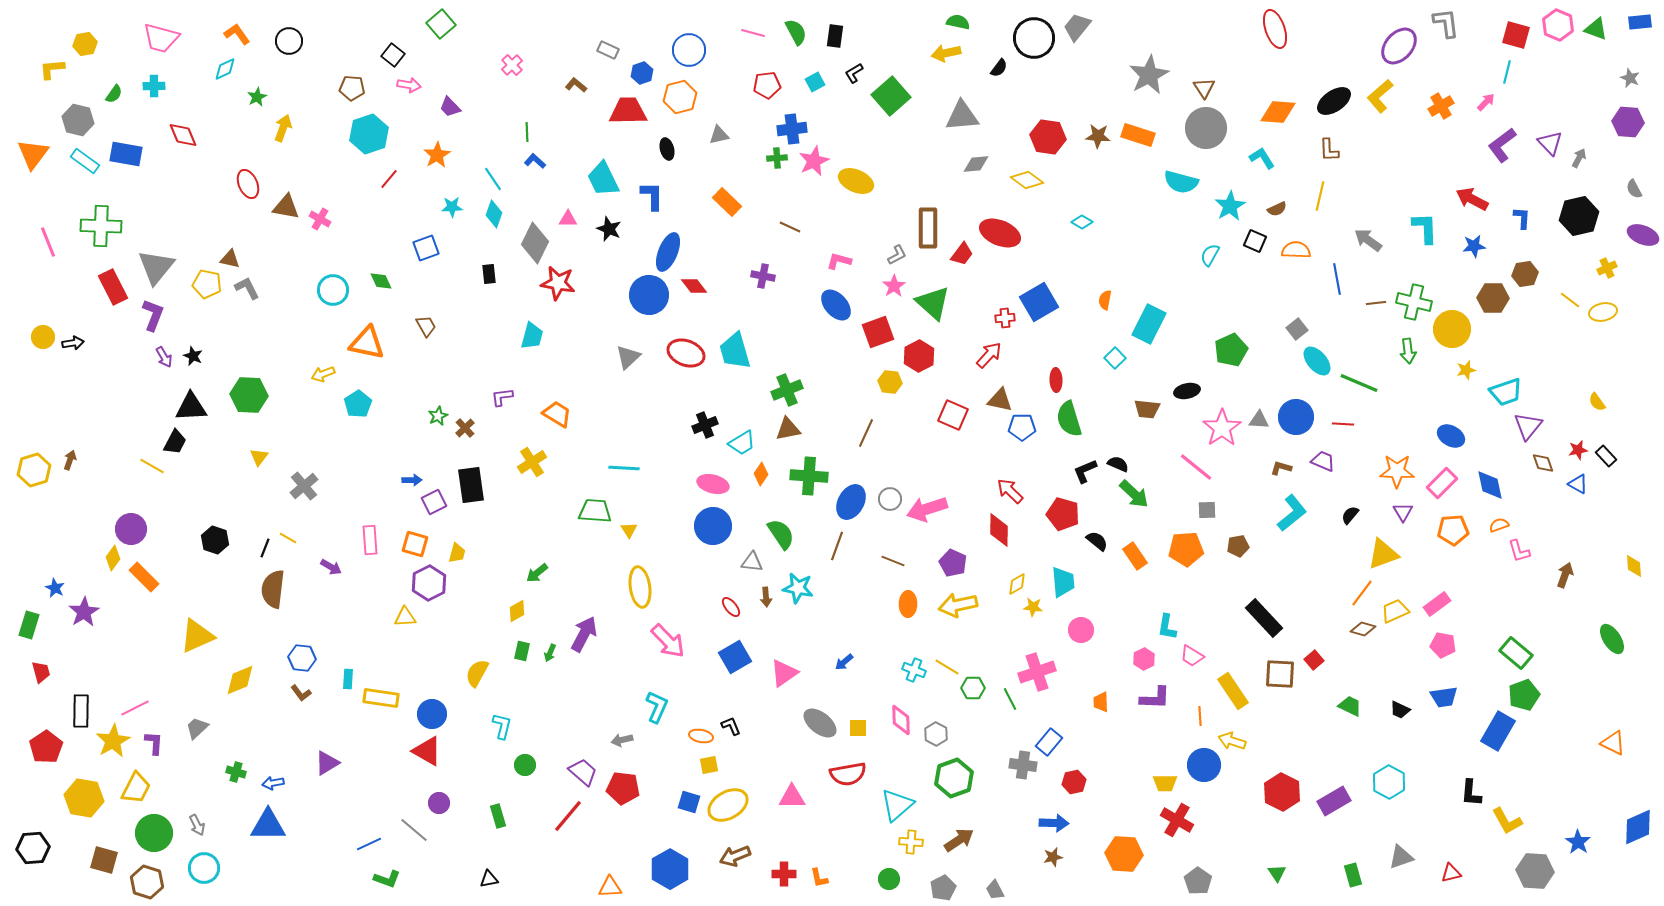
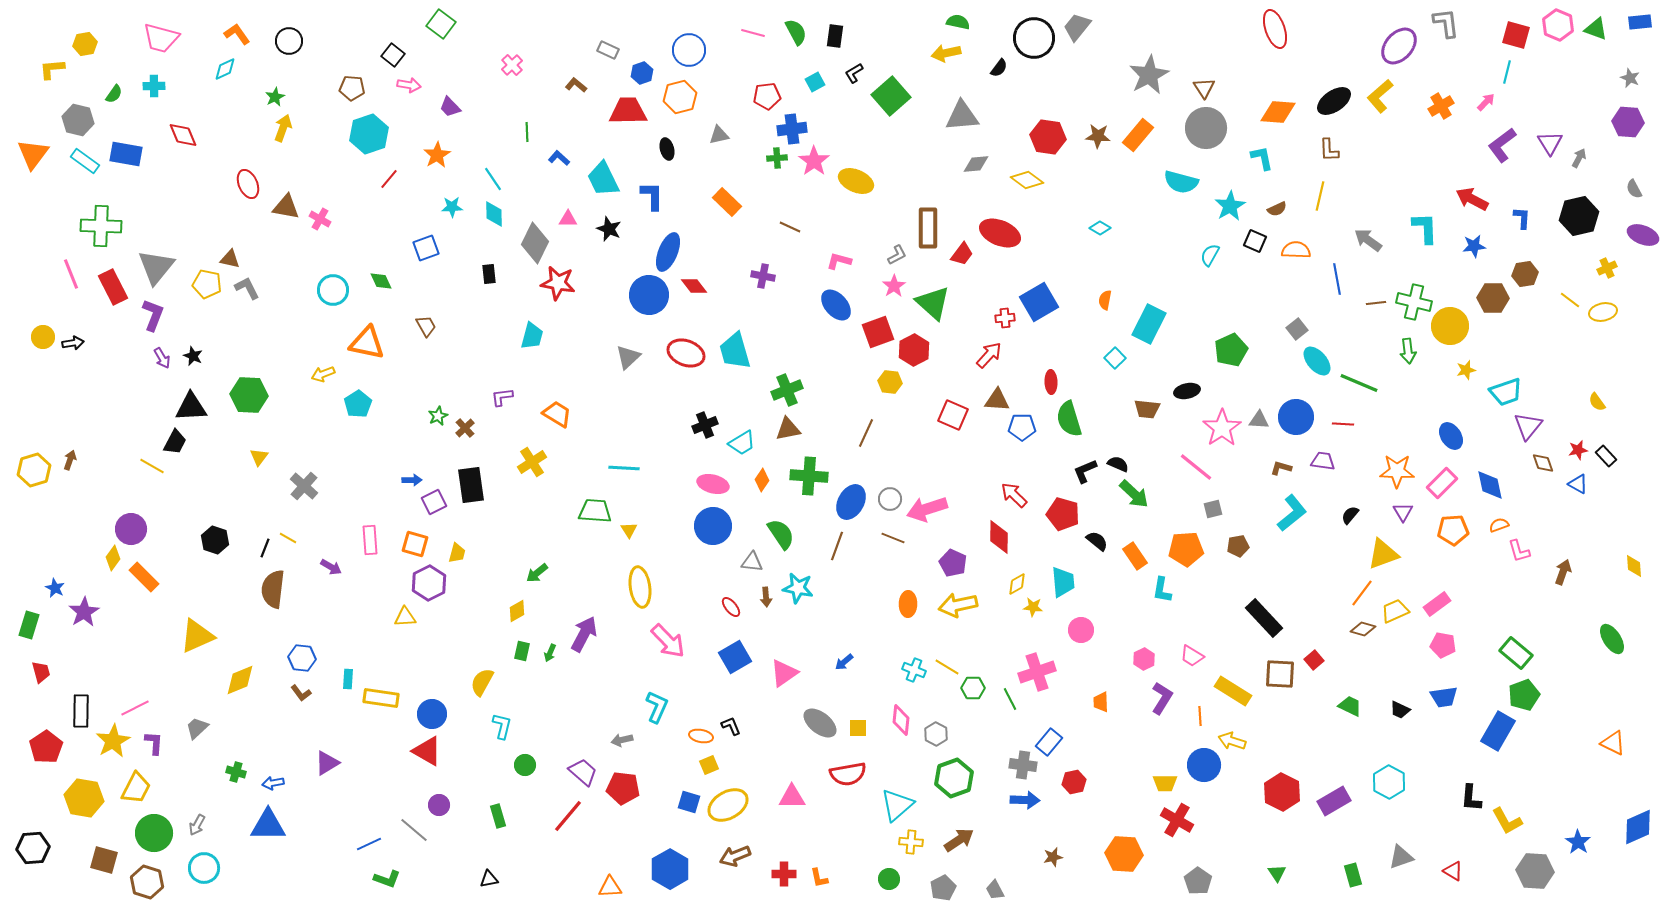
green square at (441, 24): rotated 12 degrees counterclockwise
red pentagon at (767, 85): moved 11 px down
green star at (257, 97): moved 18 px right
orange rectangle at (1138, 135): rotated 68 degrees counterclockwise
purple triangle at (1550, 143): rotated 12 degrees clockwise
cyan L-shape at (1262, 158): rotated 20 degrees clockwise
blue L-shape at (535, 161): moved 24 px right, 3 px up
pink star at (814, 161): rotated 12 degrees counterclockwise
cyan diamond at (494, 214): rotated 20 degrees counterclockwise
cyan diamond at (1082, 222): moved 18 px right, 6 px down
pink line at (48, 242): moved 23 px right, 32 px down
yellow circle at (1452, 329): moved 2 px left, 3 px up
red hexagon at (919, 356): moved 5 px left, 6 px up
purple arrow at (164, 357): moved 2 px left, 1 px down
red ellipse at (1056, 380): moved 5 px left, 2 px down
brown triangle at (1000, 400): moved 3 px left; rotated 8 degrees counterclockwise
blue ellipse at (1451, 436): rotated 28 degrees clockwise
purple trapezoid at (1323, 461): rotated 15 degrees counterclockwise
orange diamond at (761, 474): moved 1 px right, 6 px down
gray cross at (304, 486): rotated 8 degrees counterclockwise
red arrow at (1010, 491): moved 4 px right, 4 px down
gray square at (1207, 510): moved 6 px right, 1 px up; rotated 12 degrees counterclockwise
red diamond at (999, 530): moved 7 px down
brown line at (893, 561): moved 23 px up
brown arrow at (1565, 575): moved 2 px left, 3 px up
cyan L-shape at (1167, 627): moved 5 px left, 37 px up
yellow semicircle at (477, 673): moved 5 px right, 9 px down
yellow rectangle at (1233, 691): rotated 24 degrees counterclockwise
purple L-shape at (1155, 698): moved 7 px right; rotated 60 degrees counterclockwise
pink diamond at (901, 720): rotated 8 degrees clockwise
yellow square at (709, 765): rotated 12 degrees counterclockwise
black L-shape at (1471, 793): moved 5 px down
purple circle at (439, 803): moved 2 px down
blue arrow at (1054, 823): moved 29 px left, 23 px up
gray arrow at (197, 825): rotated 55 degrees clockwise
red triangle at (1451, 873): moved 2 px right, 2 px up; rotated 45 degrees clockwise
